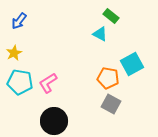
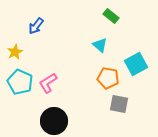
blue arrow: moved 17 px right, 5 px down
cyan triangle: moved 11 px down; rotated 14 degrees clockwise
yellow star: moved 1 px right, 1 px up
cyan square: moved 4 px right
cyan pentagon: rotated 15 degrees clockwise
gray square: moved 8 px right; rotated 18 degrees counterclockwise
